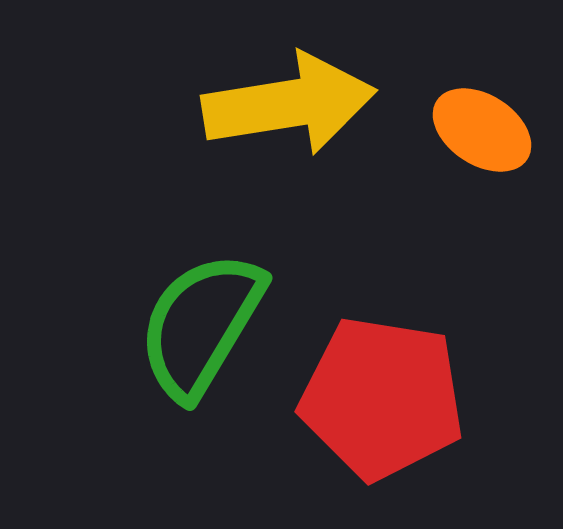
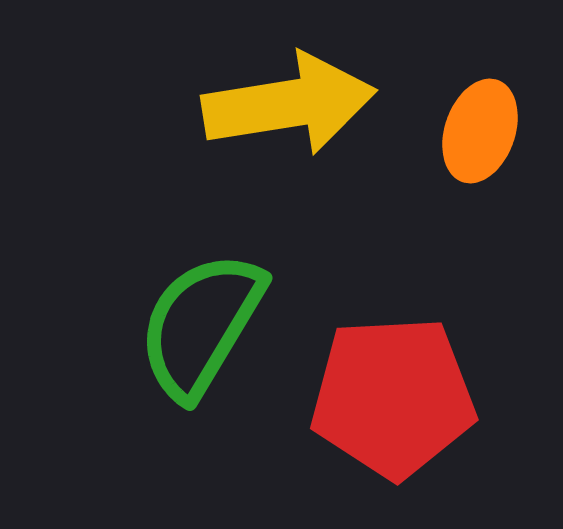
orange ellipse: moved 2 px left, 1 px down; rotated 76 degrees clockwise
red pentagon: moved 11 px right, 1 px up; rotated 12 degrees counterclockwise
